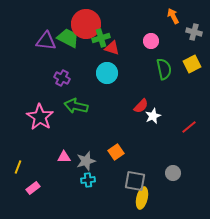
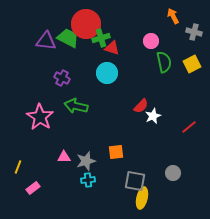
green semicircle: moved 7 px up
orange square: rotated 28 degrees clockwise
